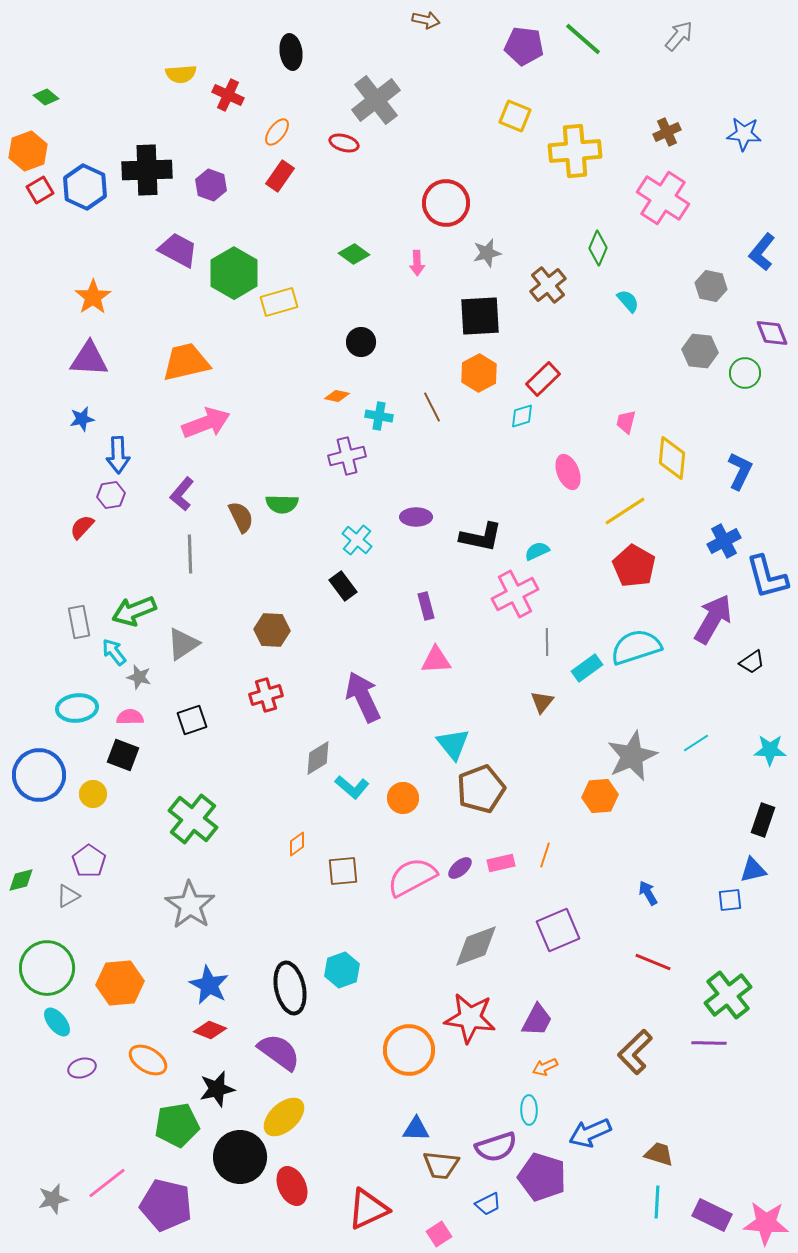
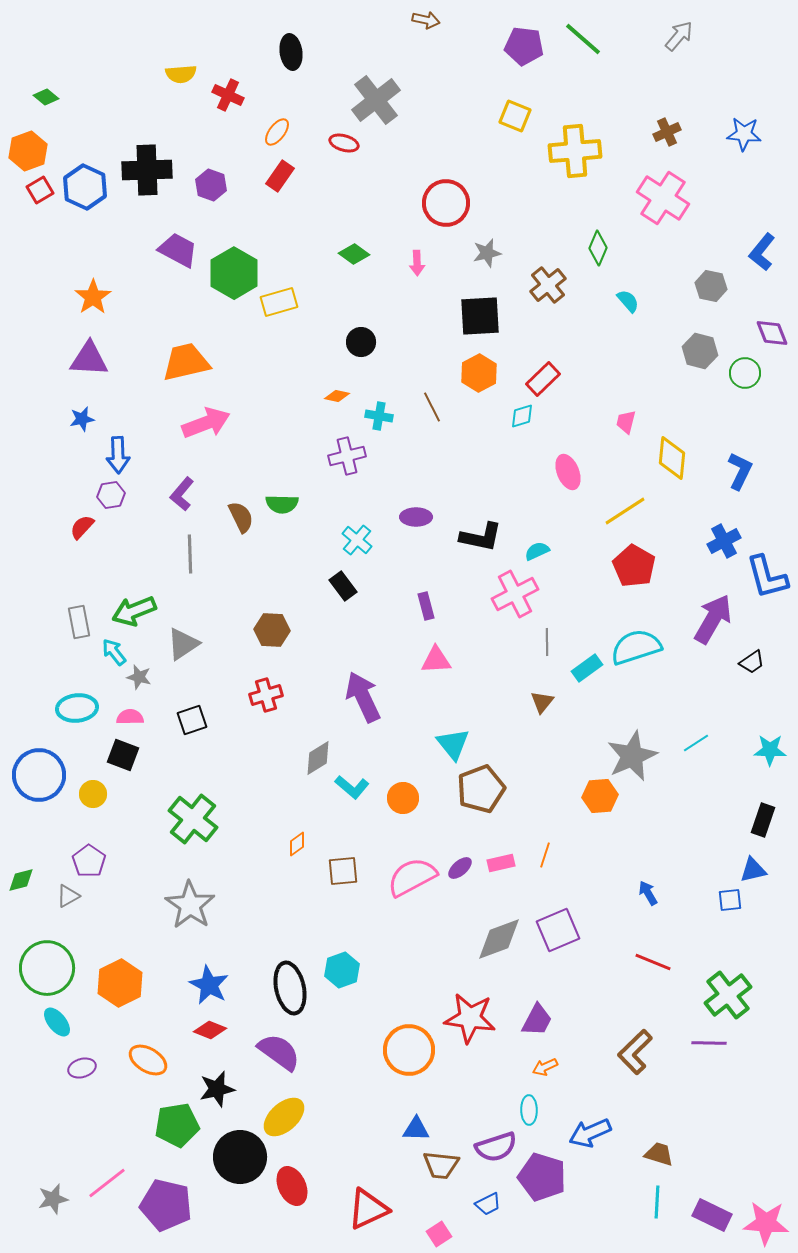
gray hexagon at (700, 351): rotated 8 degrees clockwise
gray diamond at (476, 946): moved 23 px right, 7 px up
orange hexagon at (120, 983): rotated 21 degrees counterclockwise
